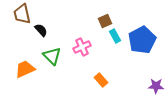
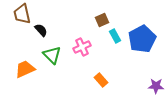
brown square: moved 3 px left, 1 px up
blue pentagon: moved 1 px up
green triangle: moved 1 px up
